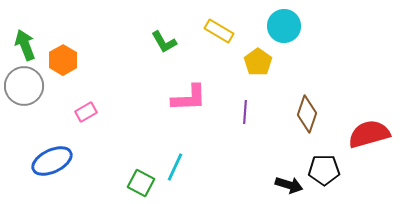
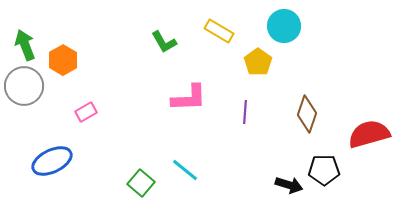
cyan line: moved 10 px right, 3 px down; rotated 76 degrees counterclockwise
green square: rotated 12 degrees clockwise
